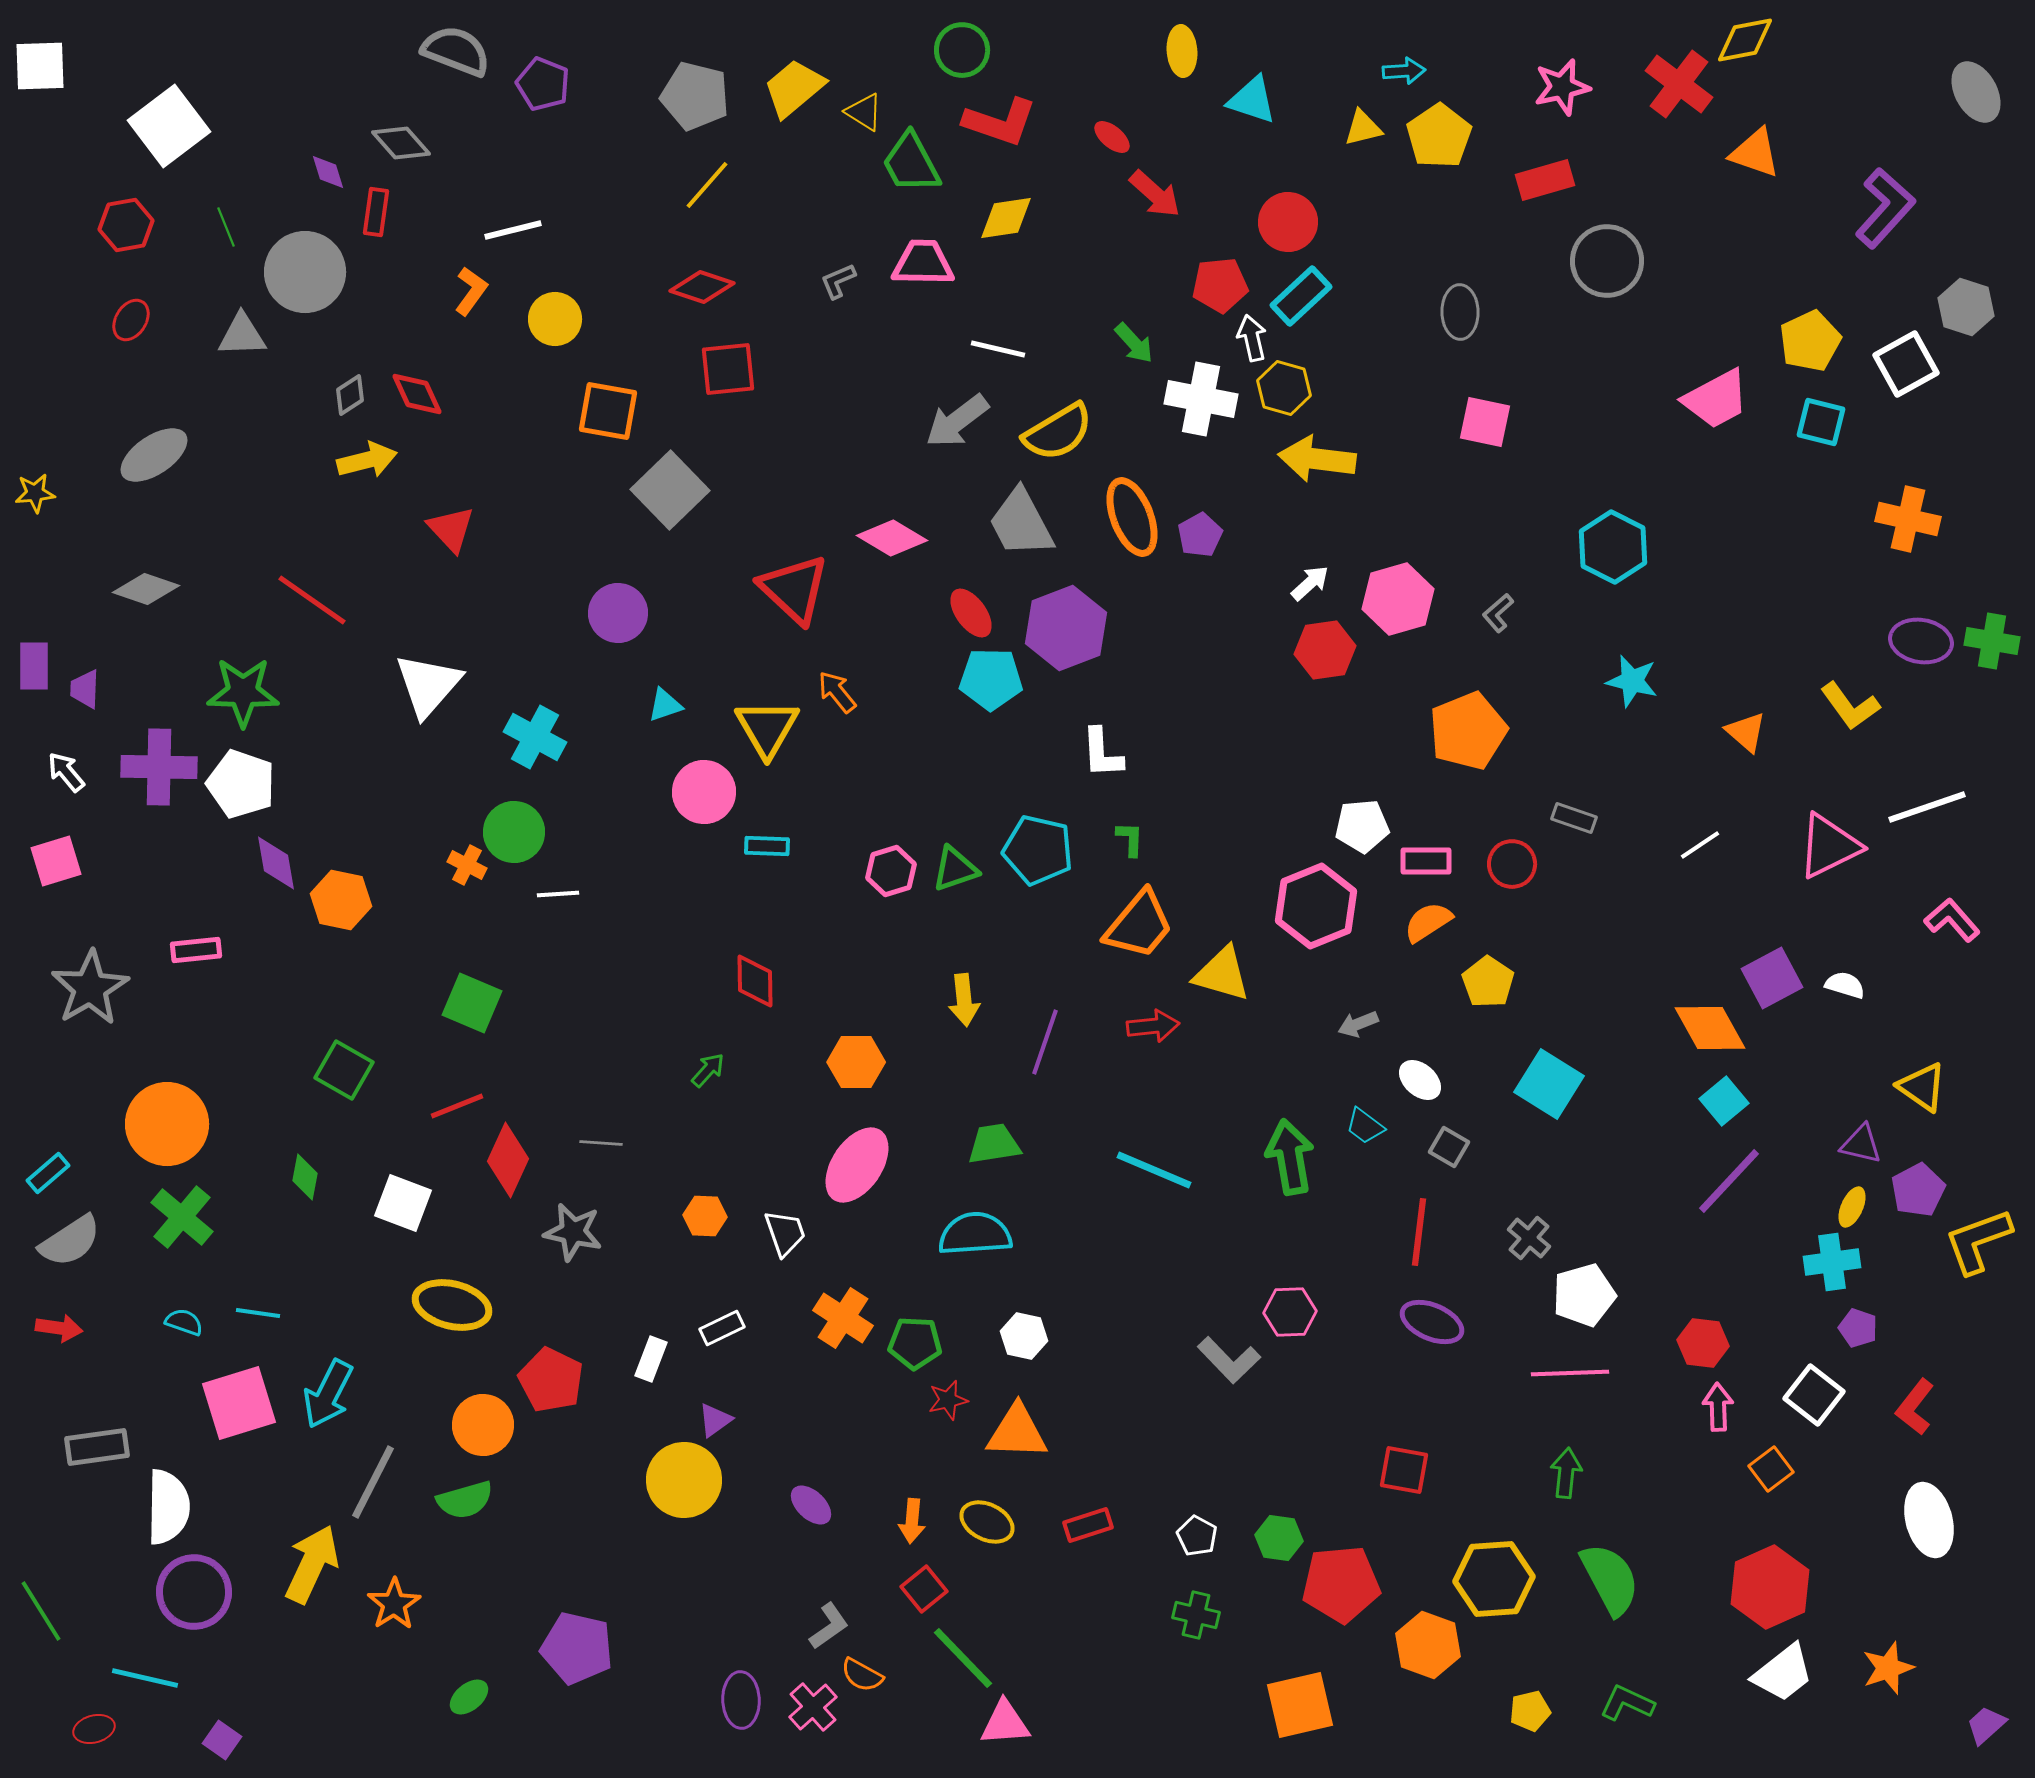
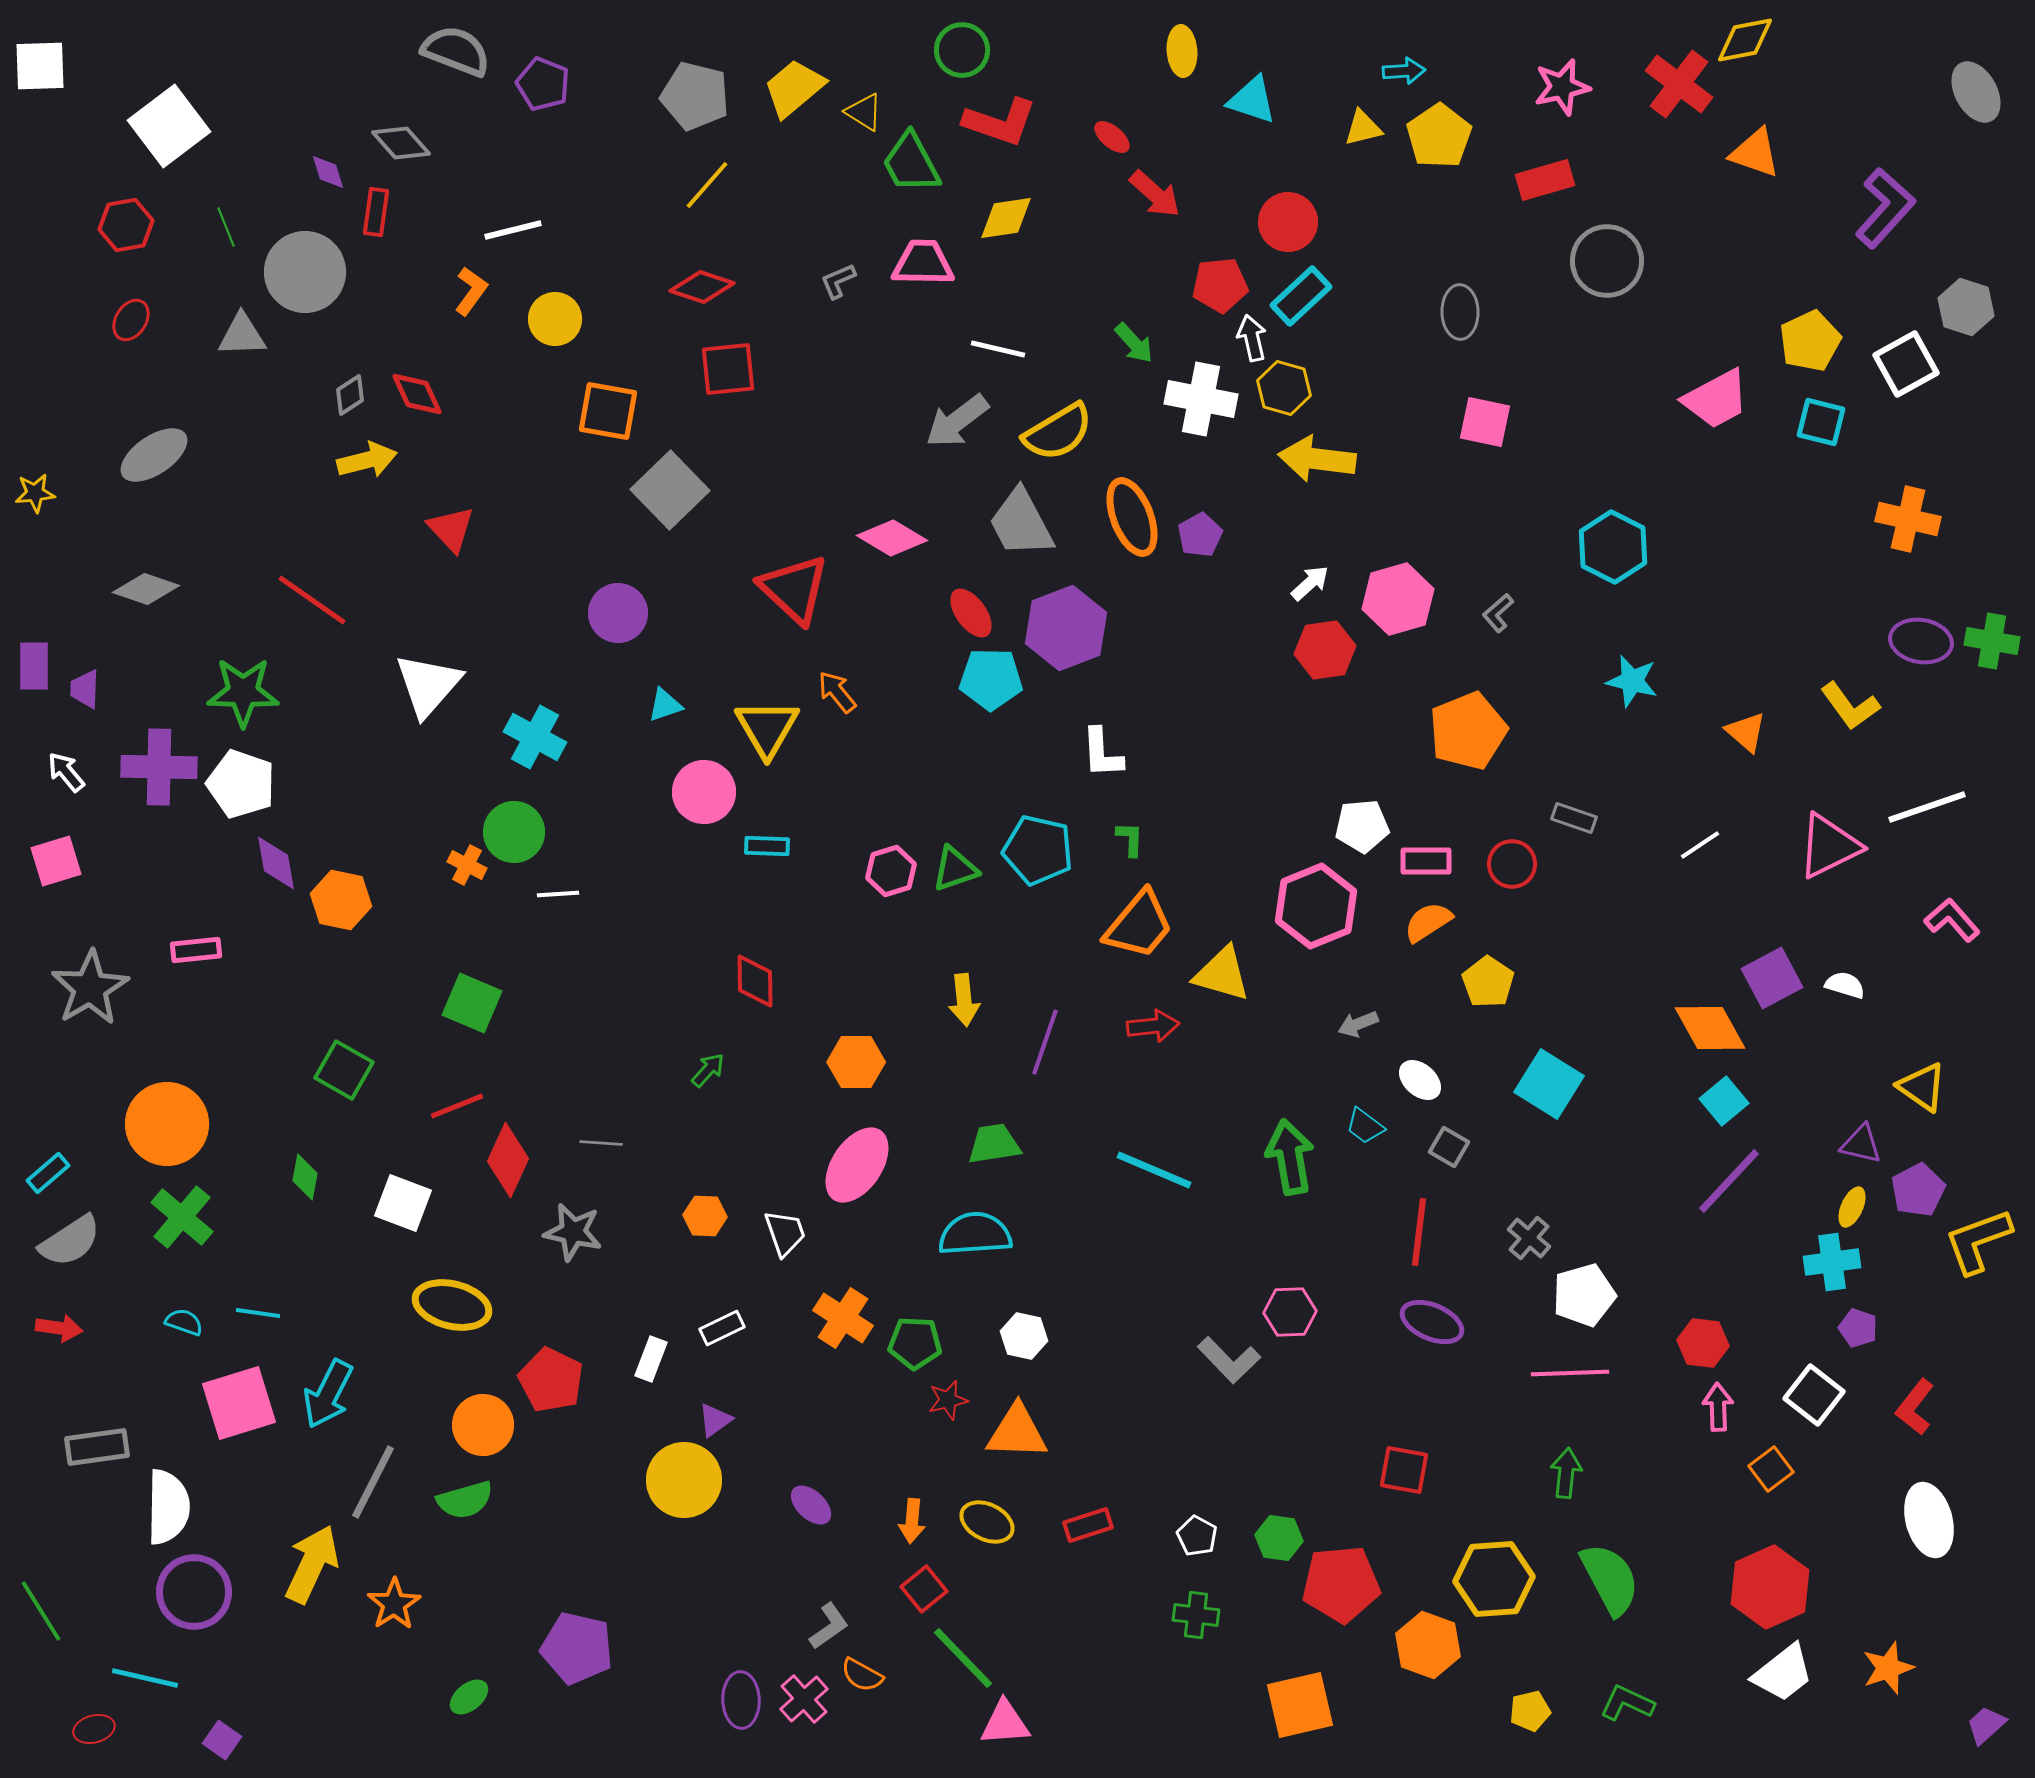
green cross at (1196, 1615): rotated 6 degrees counterclockwise
pink cross at (813, 1707): moved 9 px left, 8 px up
